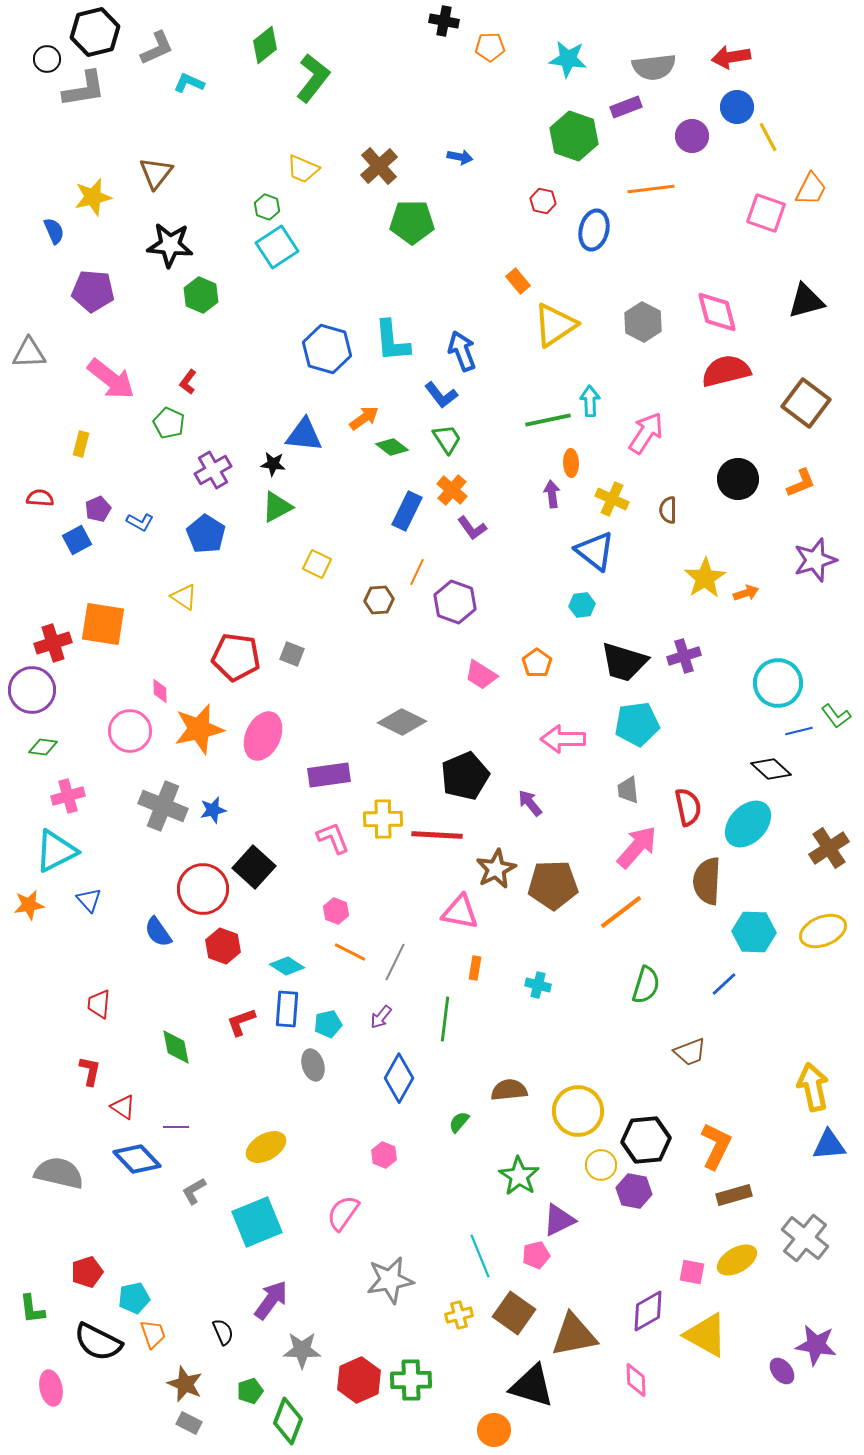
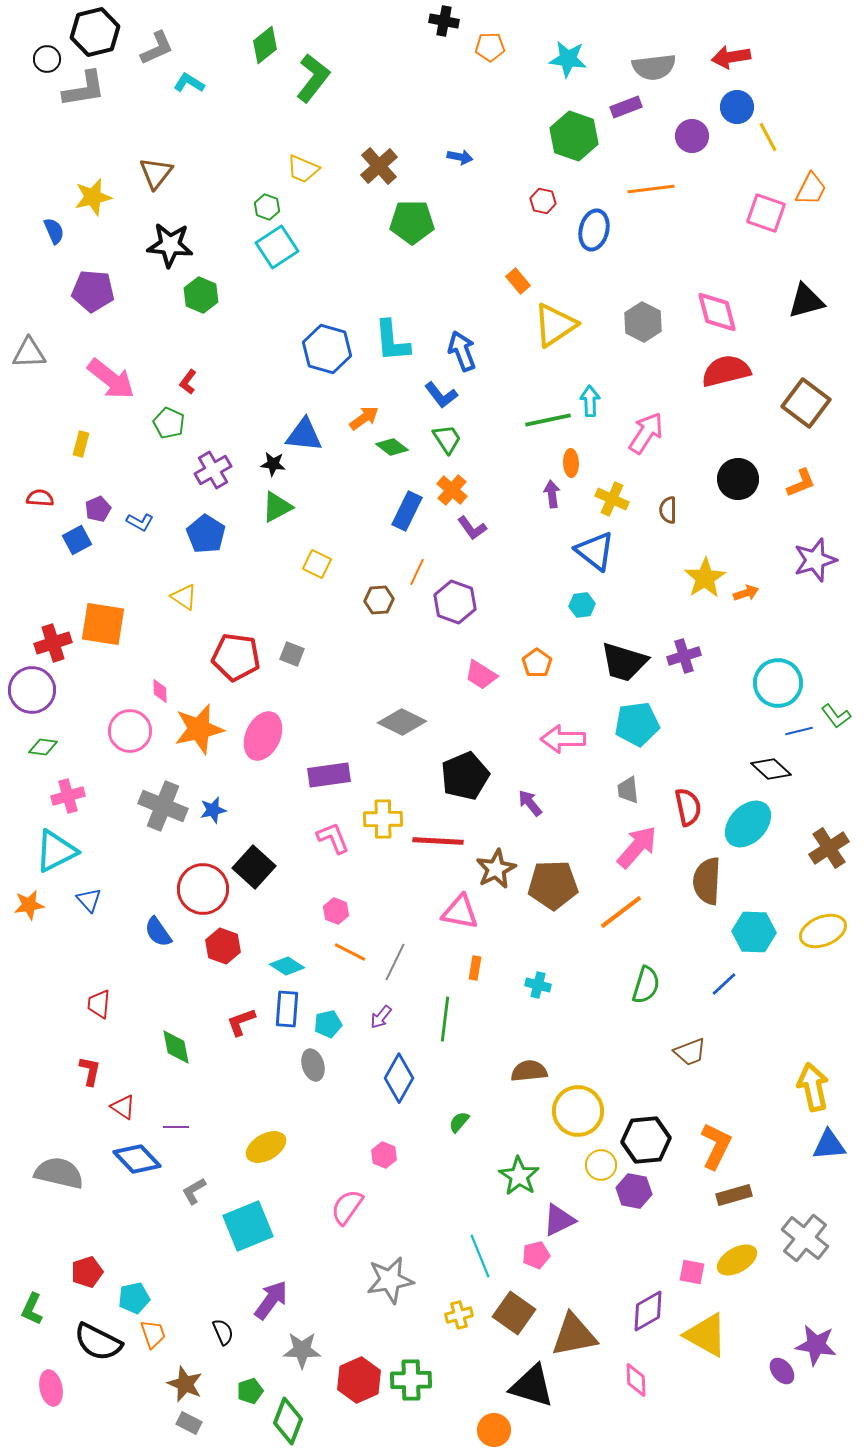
cyan L-shape at (189, 83): rotated 8 degrees clockwise
red line at (437, 835): moved 1 px right, 6 px down
brown semicircle at (509, 1090): moved 20 px right, 19 px up
pink semicircle at (343, 1213): moved 4 px right, 6 px up
cyan square at (257, 1222): moved 9 px left, 4 px down
green L-shape at (32, 1309): rotated 32 degrees clockwise
